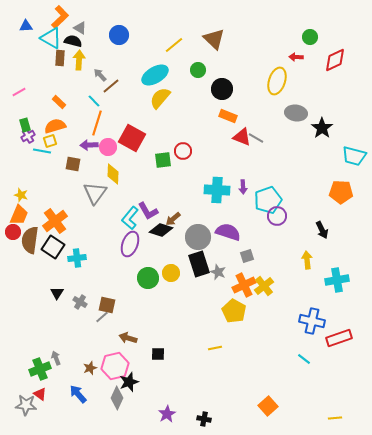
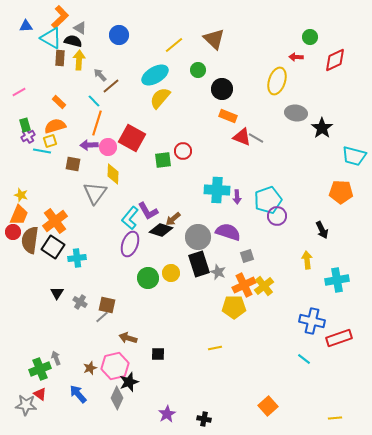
purple arrow at (243, 187): moved 6 px left, 10 px down
yellow pentagon at (234, 311): moved 4 px up; rotated 30 degrees counterclockwise
